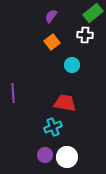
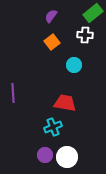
cyan circle: moved 2 px right
